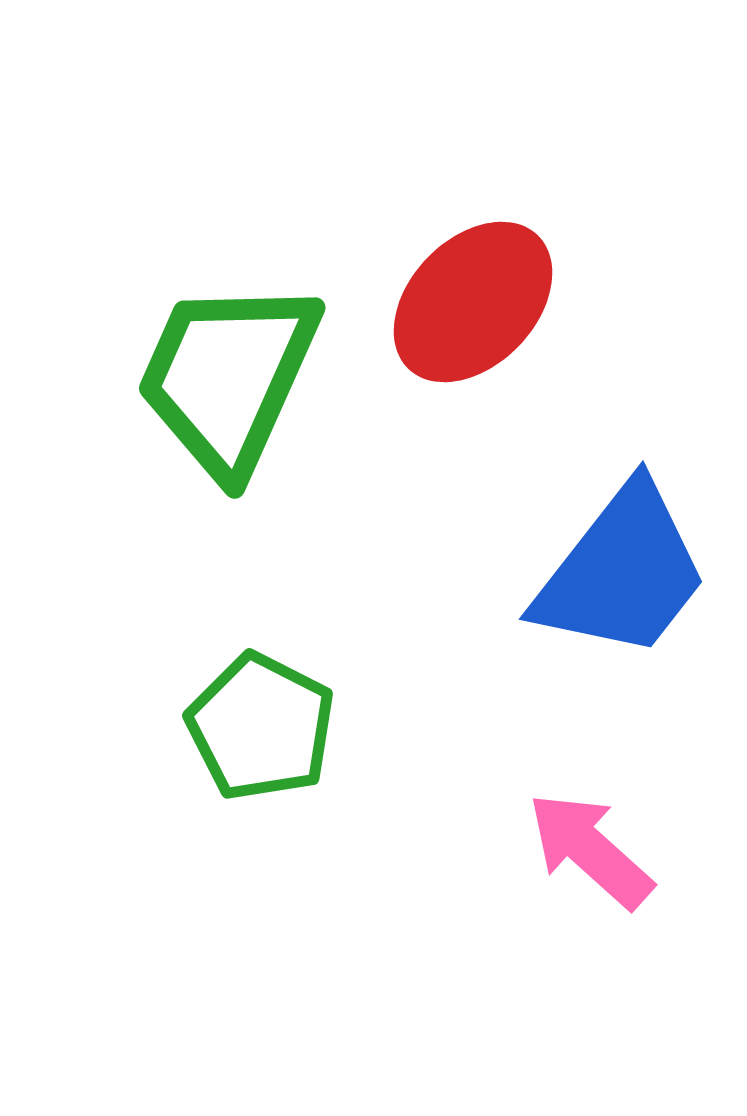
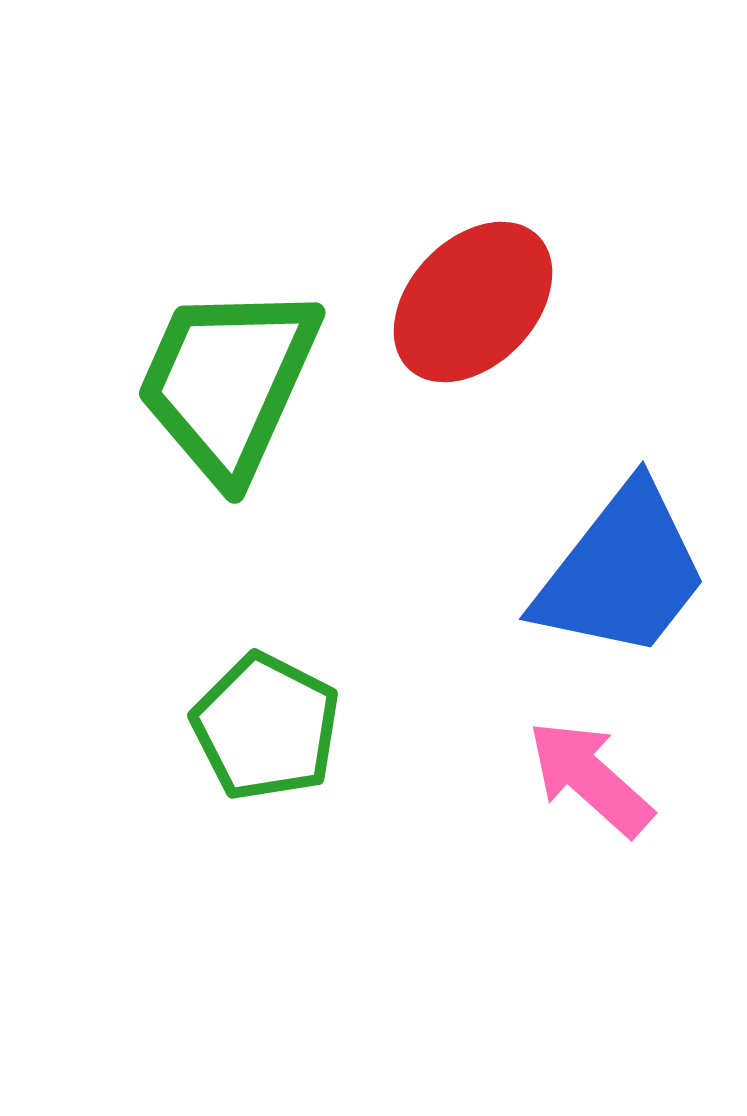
green trapezoid: moved 5 px down
green pentagon: moved 5 px right
pink arrow: moved 72 px up
